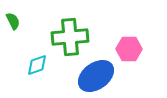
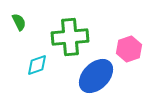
green semicircle: moved 6 px right, 1 px down
pink hexagon: rotated 20 degrees counterclockwise
blue ellipse: rotated 9 degrees counterclockwise
